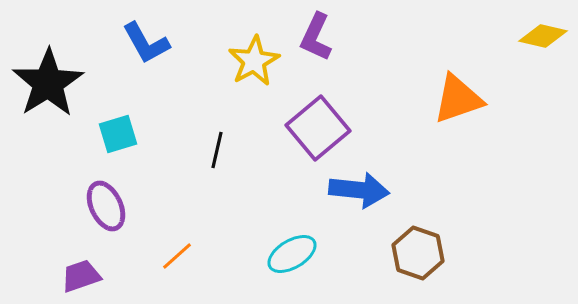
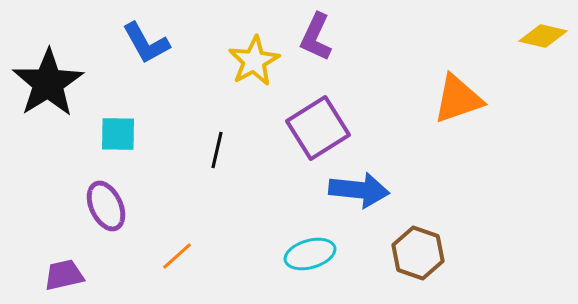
purple square: rotated 8 degrees clockwise
cyan square: rotated 18 degrees clockwise
cyan ellipse: moved 18 px right; rotated 15 degrees clockwise
purple trapezoid: moved 17 px left, 1 px up; rotated 6 degrees clockwise
